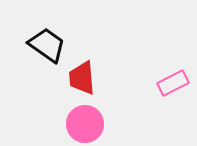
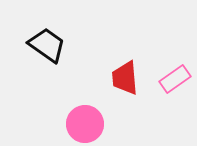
red trapezoid: moved 43 px right
pink rectangle: moved 2 px right, 4 px up; rotated 8 degrees counterclockwise
